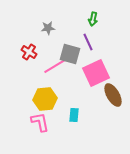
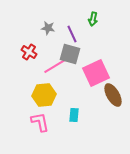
gray star: rotated 16 degrees clockwise
purple line: moved 16 px left, 8 px up
yellow hexagon: moved 1 px left, 4 px up
